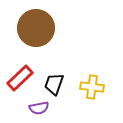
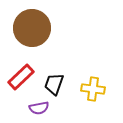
brown circle: moved 4 px left
red rectangle: moved 1 px right, 1 px up
yellow cross: moved 1 px right, 2 px down
